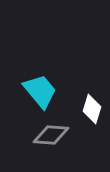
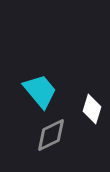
gray diamond: rotated 30 degrees counterclockwise
